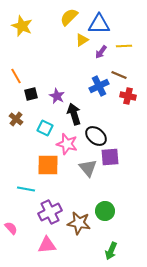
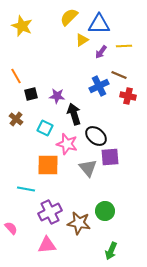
purple star: rotated 21 degrees counterclockwise
